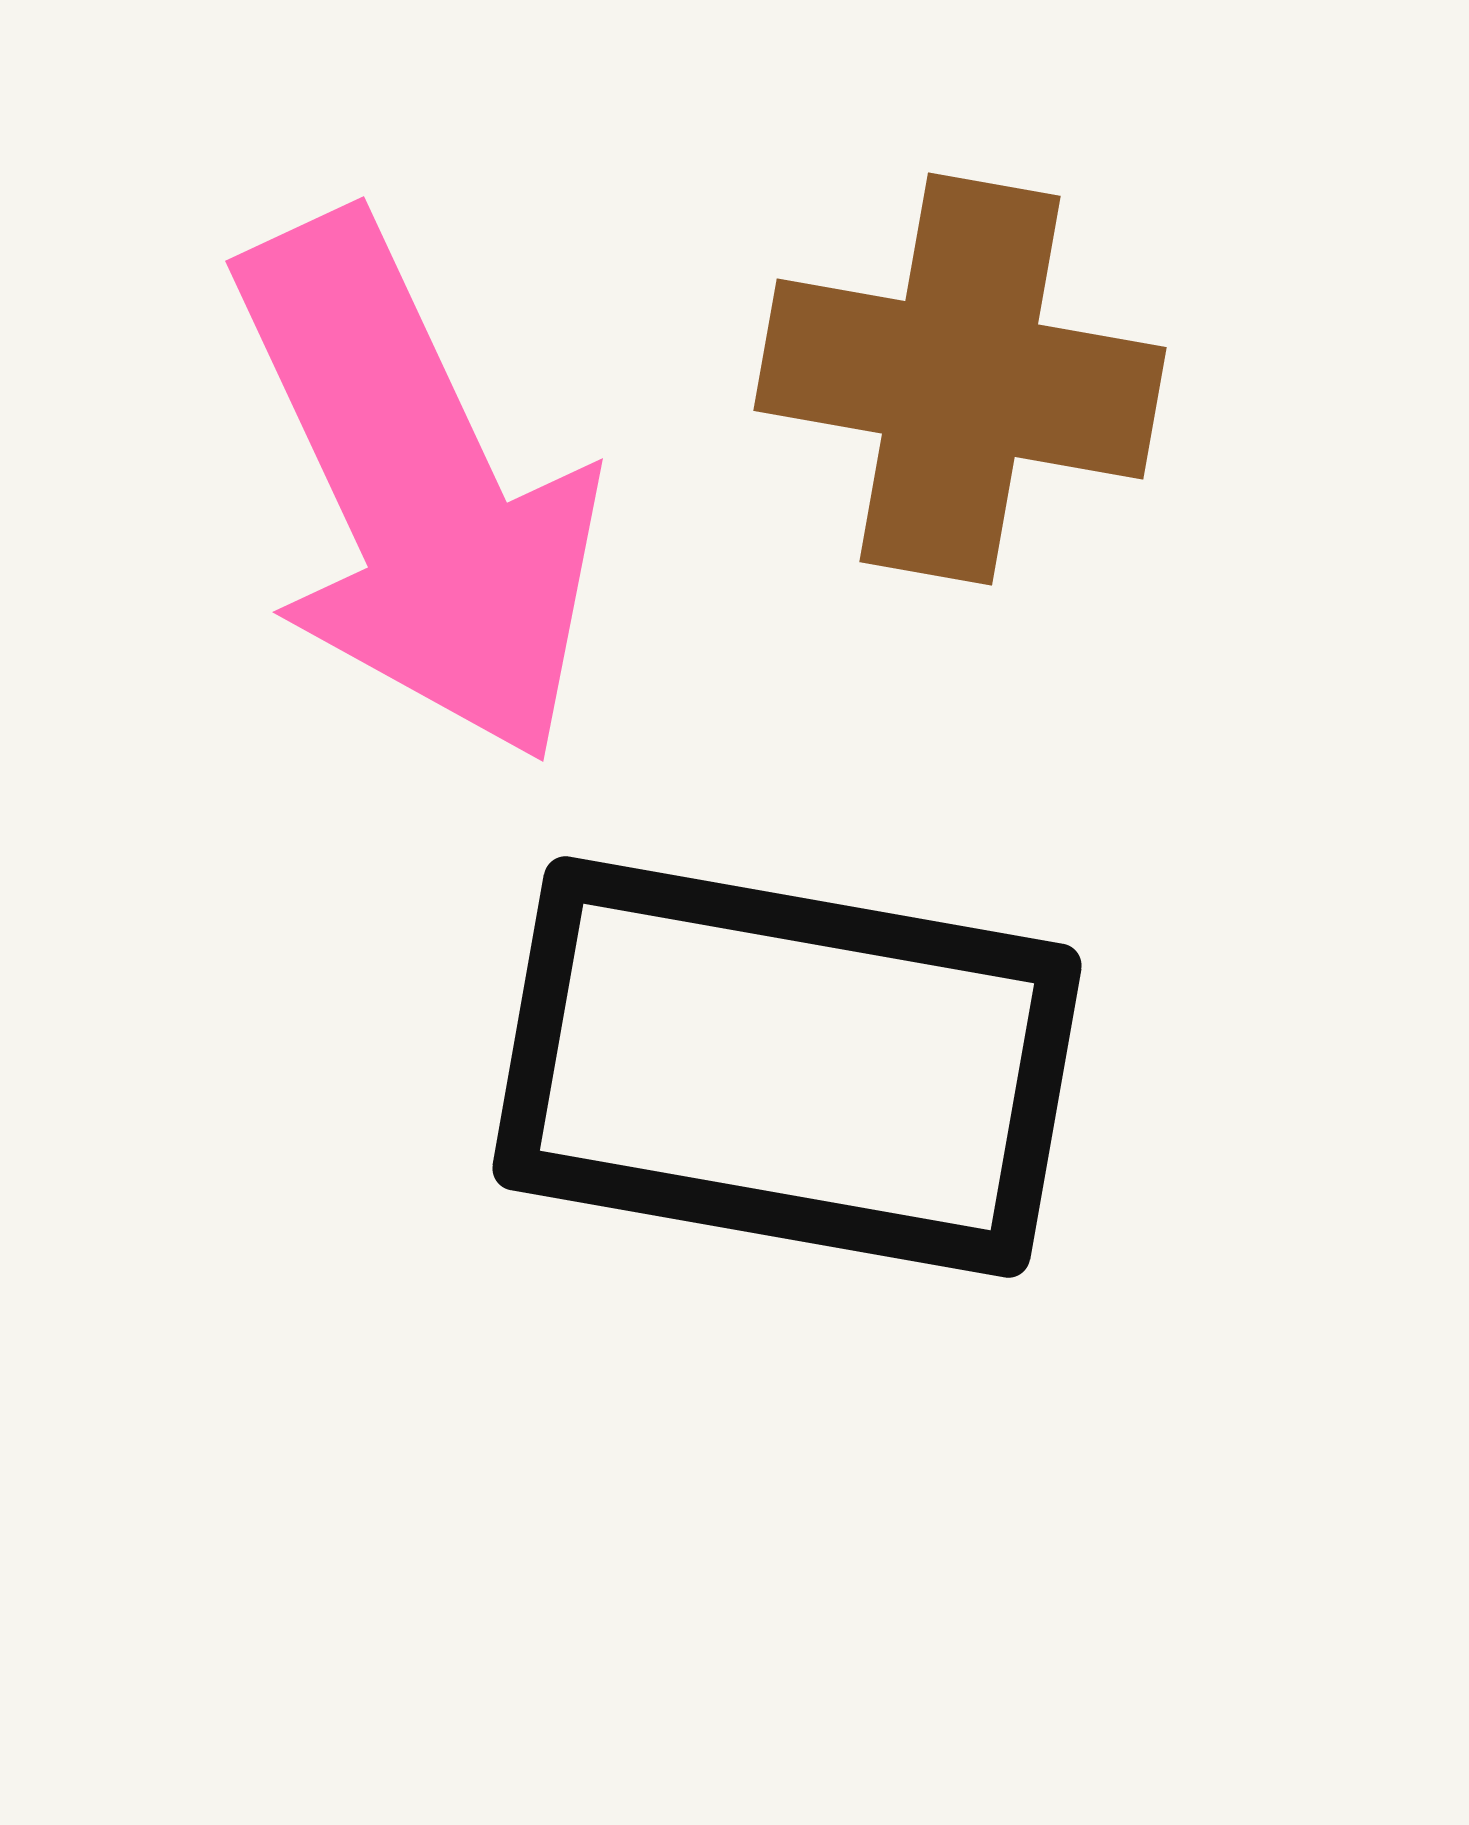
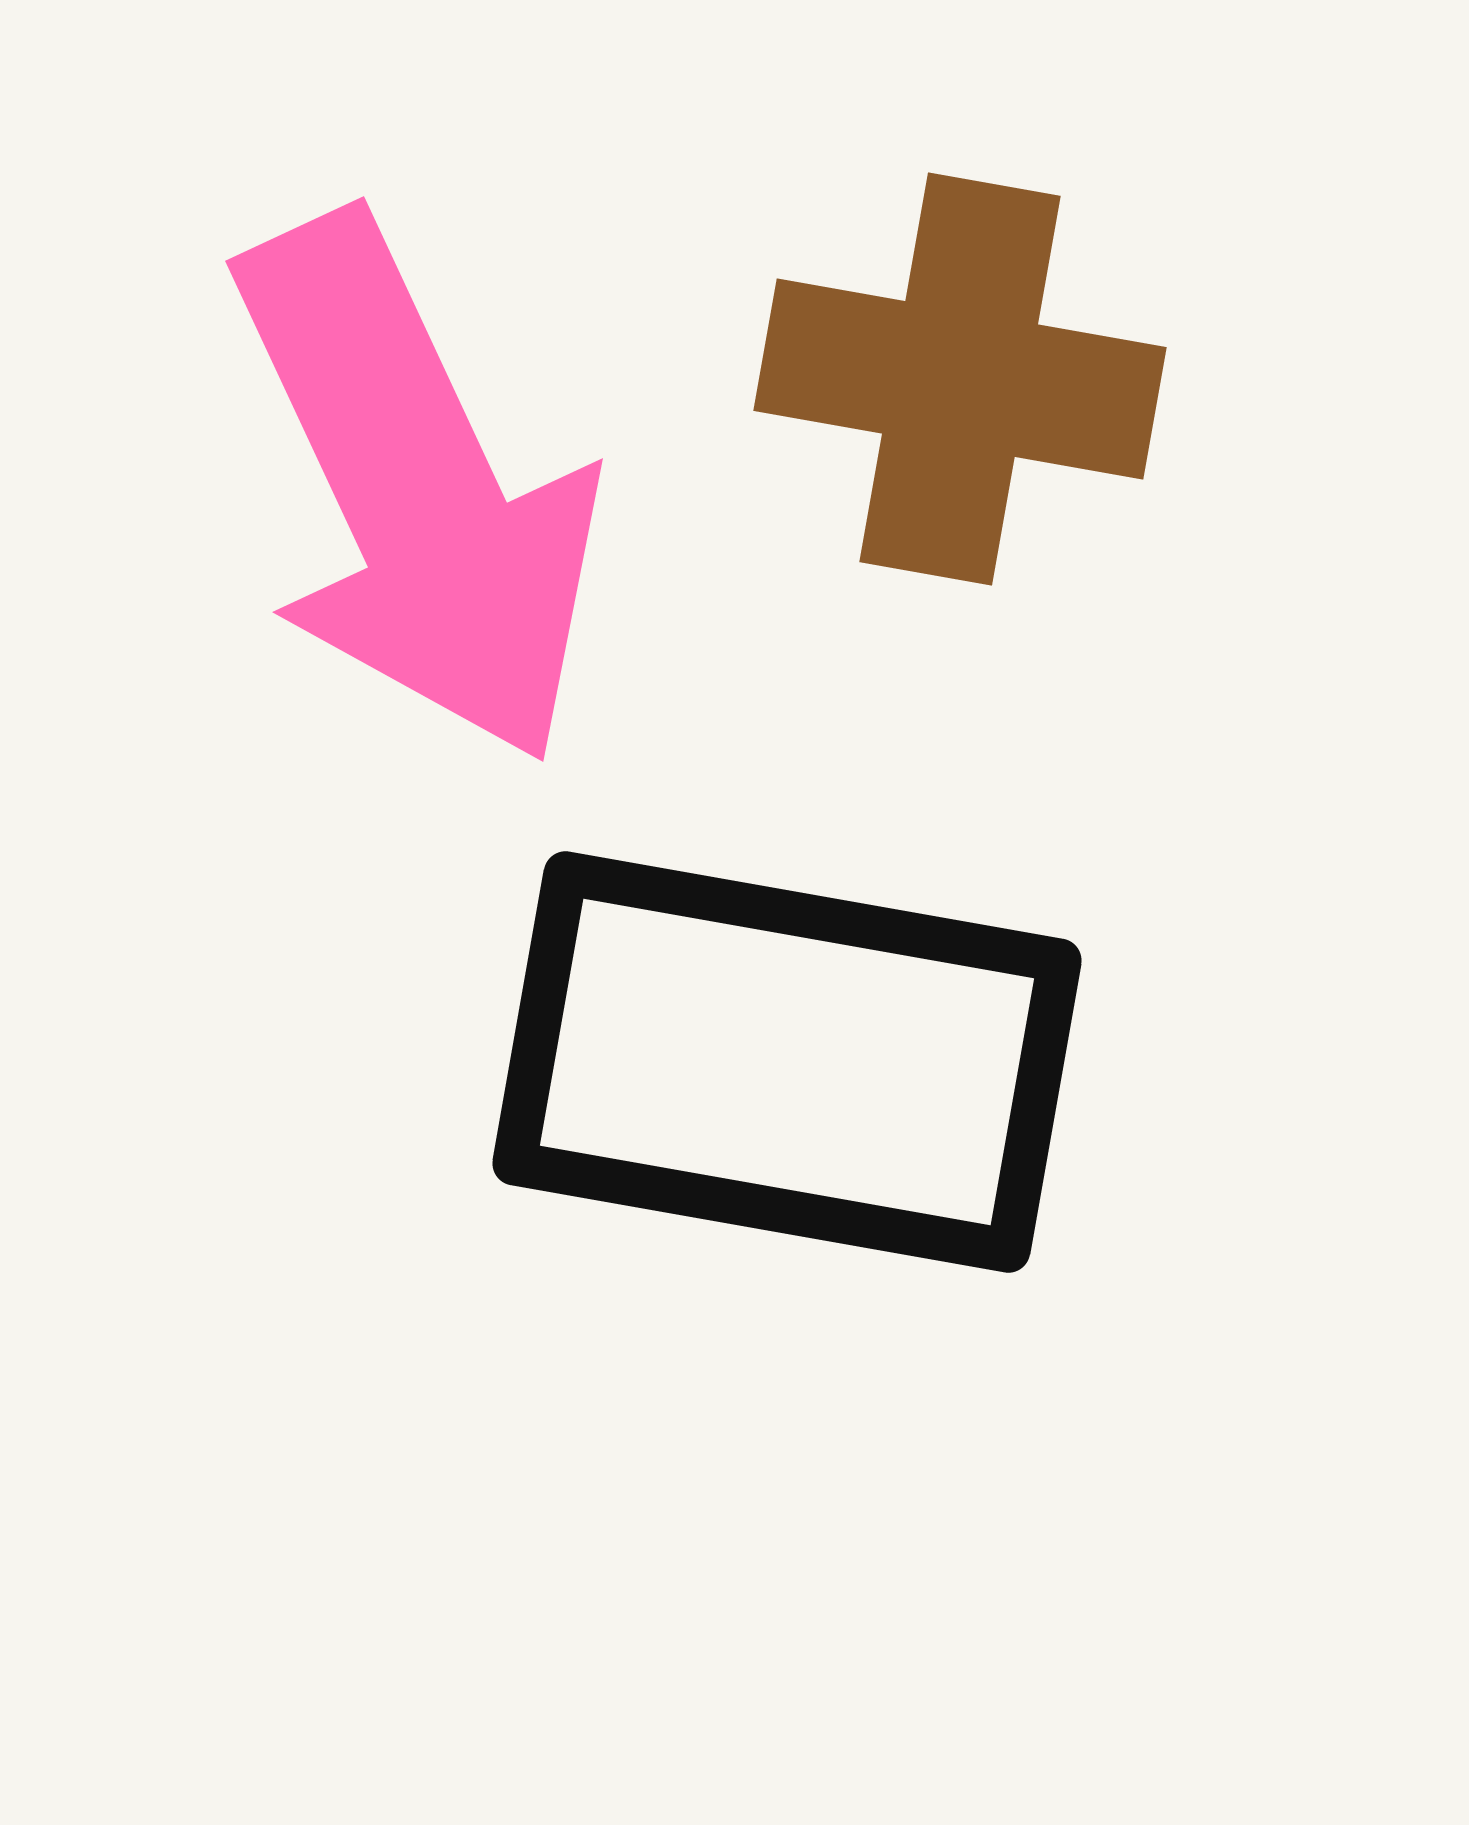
black rectangle: moved 5 px up
